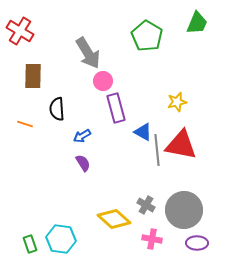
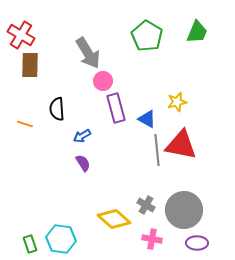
green trapezoid: moved 9 px down
red cross: moved 1 px right, 4 px down
brown rectangle: moved 3 px left, 11 px up
blue triangle: moved 4 px right, 13 px up
